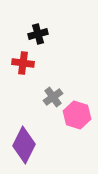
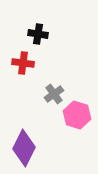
black cross: rotated 24 degrees clockwise
gray cross: moved 1 px right, 3 px up
purple diamond: moved 3 px down
